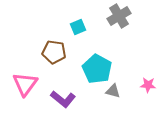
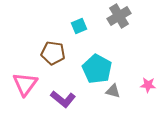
cyan square: moved 1 px right, 1 px up
brown pentagon: moved 1 px left, 1 px down
